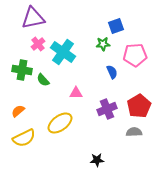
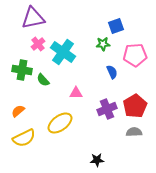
red pentagon: moved 4 px left
